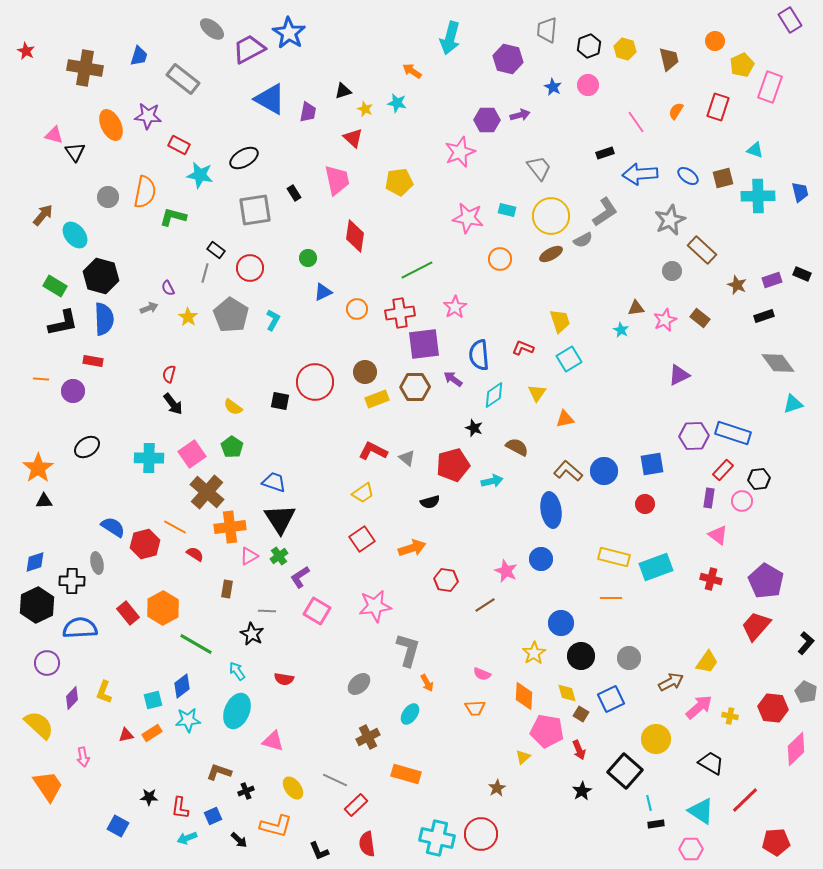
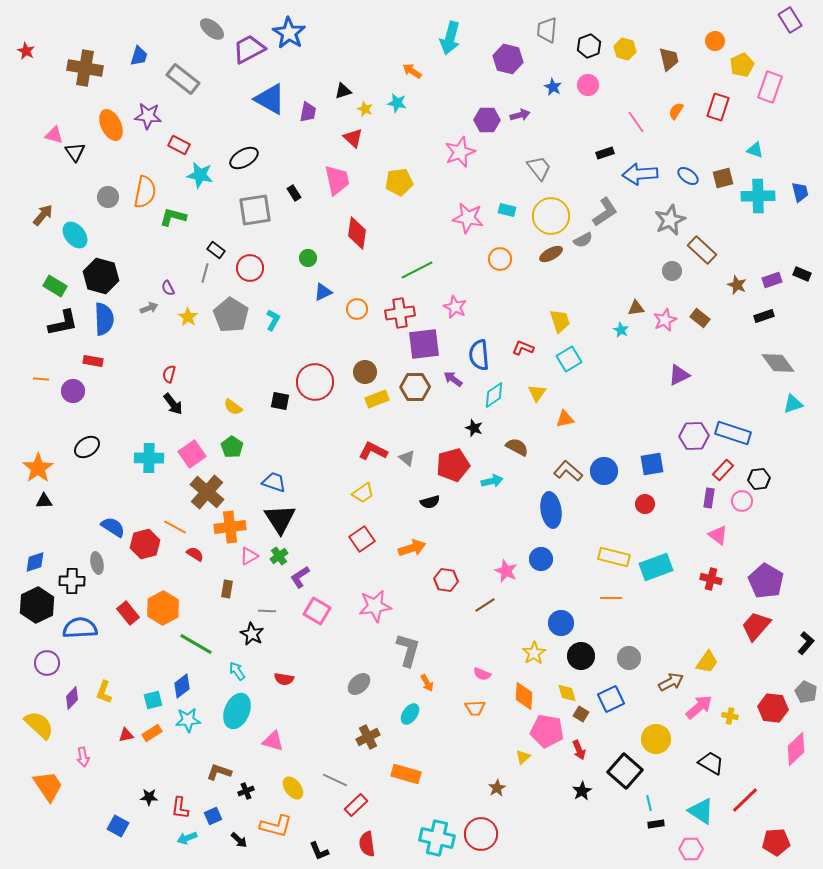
red diamond at (355, 236): moved 2 px right, 3 px up
pink star at (455, 307): rotated 15 degrees counterclockwise
